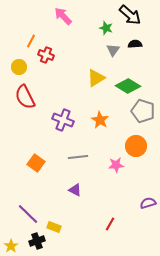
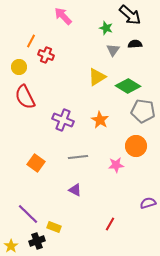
yellow triangle: moved 1 px right, 1 px up
gray pentagon: rotated 10 degrees counterclockwise
